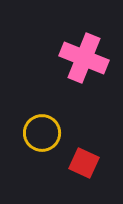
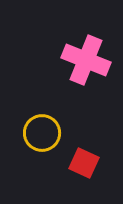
pink cross: moved 2 px right, 2 px down
